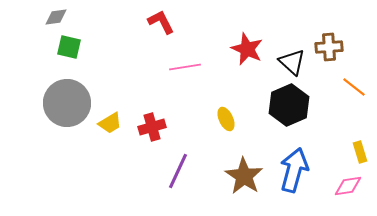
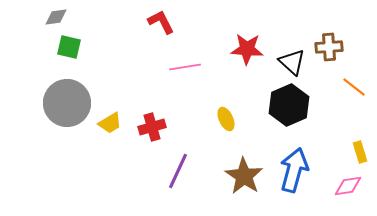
red star: rotated 20 degrees counterclockwise
